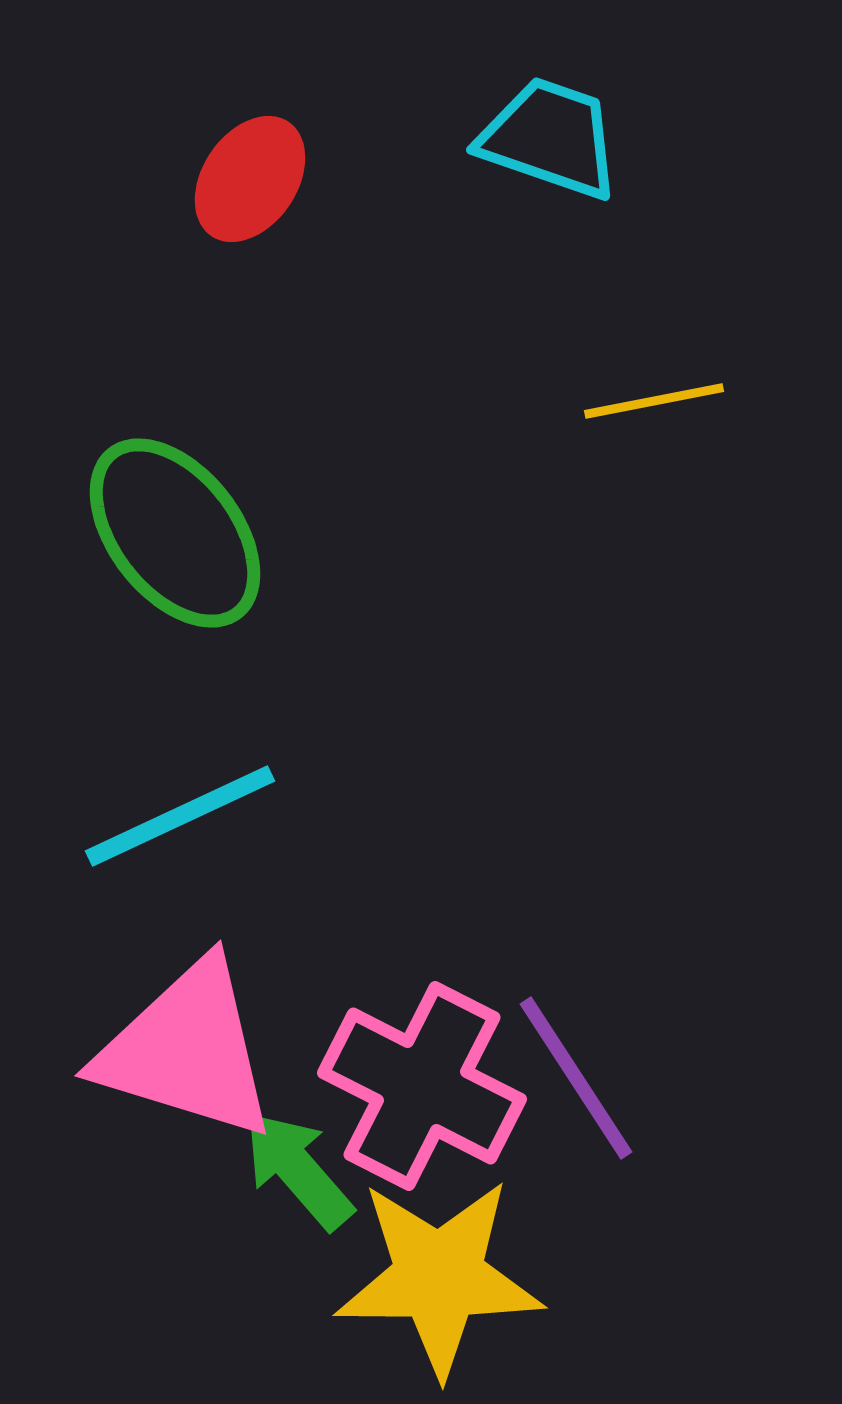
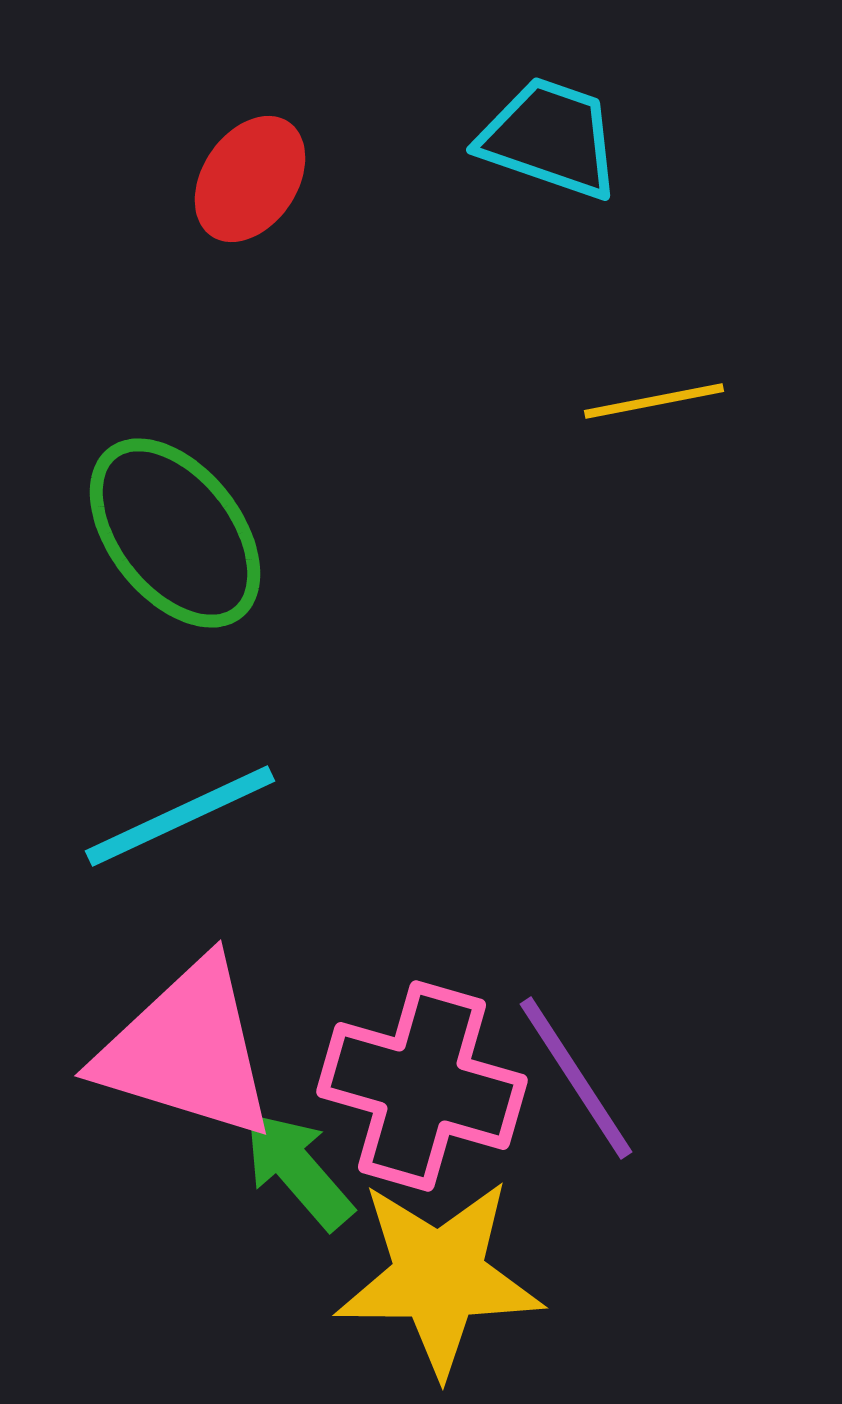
pink cross: rotated 11 degrees counterclockwise
